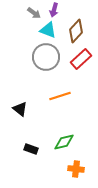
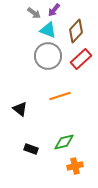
purple arrow: rotated 24 degrees clockwise
gray circle: moved 2 px right, 1 px up
orange cross: moved 1 px left, 3 px up; rotated 21 degrees counterclockwise
